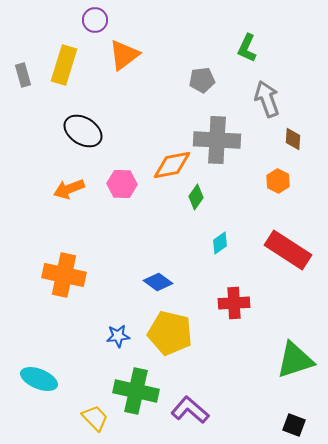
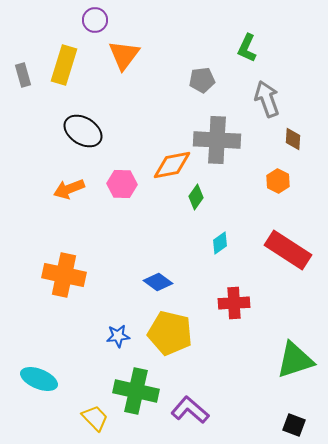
orange triangle: rotated 16 degrees counterclockwise
